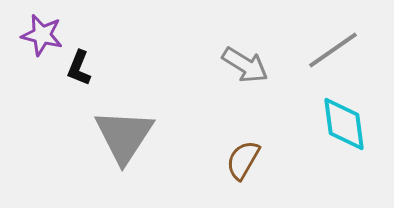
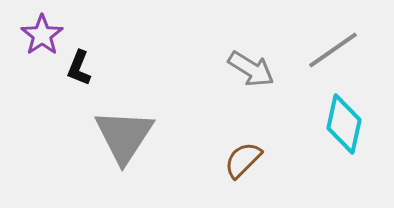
purple star: rotated 24 degrees clockwise
gray arrow: moved 6 px right, 4 px down
cyan diamond: rotated 20 degrees clockwise
brown semicircle: rotated 15 degrees clockwise
